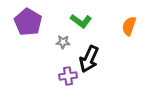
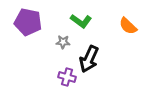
purple pentagon: rotated 20 degrees counterclockwise
orange semicircle: moved 1 px left; rotated 66 degrees counterclockwise
purple cross: moved 1 px left, 1 px down; rotated 24 degrees clockwise
